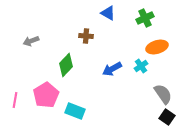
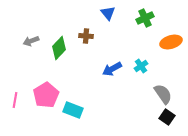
blue triangle: rotated 21 degrees clockwise
orange ellipse: moved 14 px right, 5 px up
green diamond: moved 7 px left, 17 px up
cyan rectangle: moved 2 px left, 1 px up
